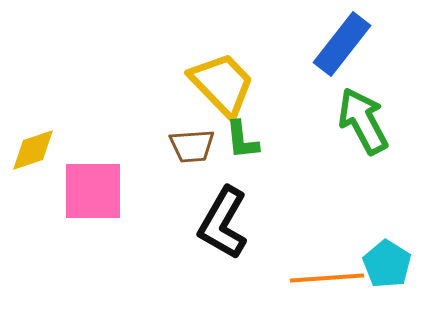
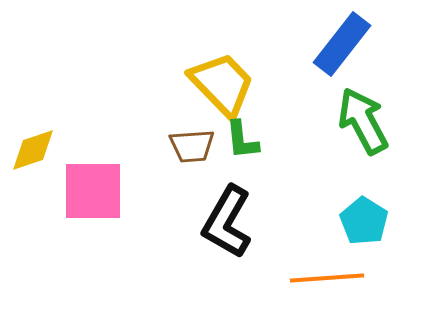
black L-shape: moved 4 px right, 1 px up
cyan pentagon: moved 23 px left, 43 px up
